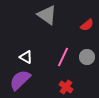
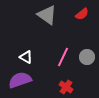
red semicircle: moved 5 px left, 11 px up
purple semicircle: rotated 25 degrees clockwise
